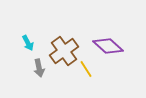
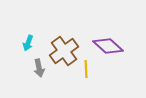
cyan arrow: rotated 49 degrees clockwise
yellow line: rotated 30 degrees clockwise
